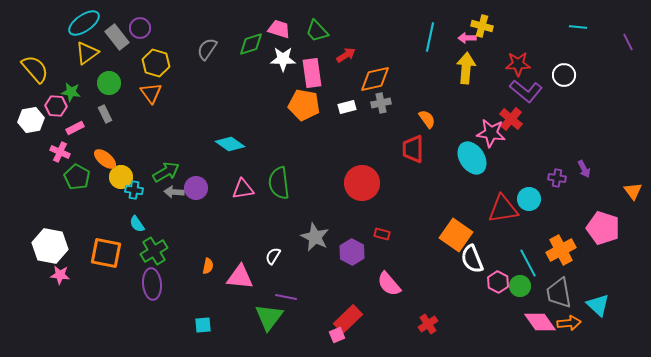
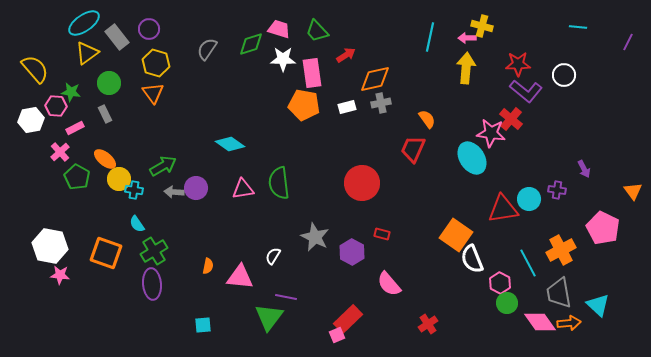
purple circle at (140, 28): moved 9 px right, 1 px down
purple line at (628, 42): rotated 54 degrees clockwise
orange triangle at (151, 93): moved 2 px right
red trapezoid at (413, 149): rotated 24 degrees clockwise
pink cross at (60, 152): rotated 24 degrees clockwise
green arrow at (166, 172): moved 3 px left, 6 px up
yellow circle at (121, 177): moved 2 px left, 2 px down
purple cross at (557, 178): moved 12 px down
pink pentagon at (603, 228): rotated 8 degrees clockwise
orange square at (106, 253): rotated 8 degrees clockwise
pink hexagon at (498, 282): moved 2 px right, 1 px down
green circle at (520, 286): moved 13 px left, 17 px down
